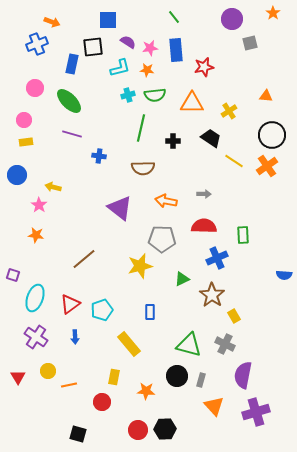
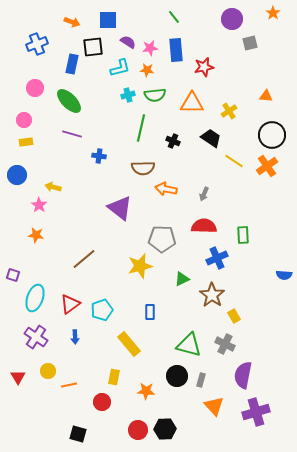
orange arrow at (52, 22): moved 20 px right
black cross at (173, 141): rotated 24 degrees clockwise
gray arrow at (204, 194): rotated 112 degrees clockwise
orange arrow at (166, 201): moved 12 px up
